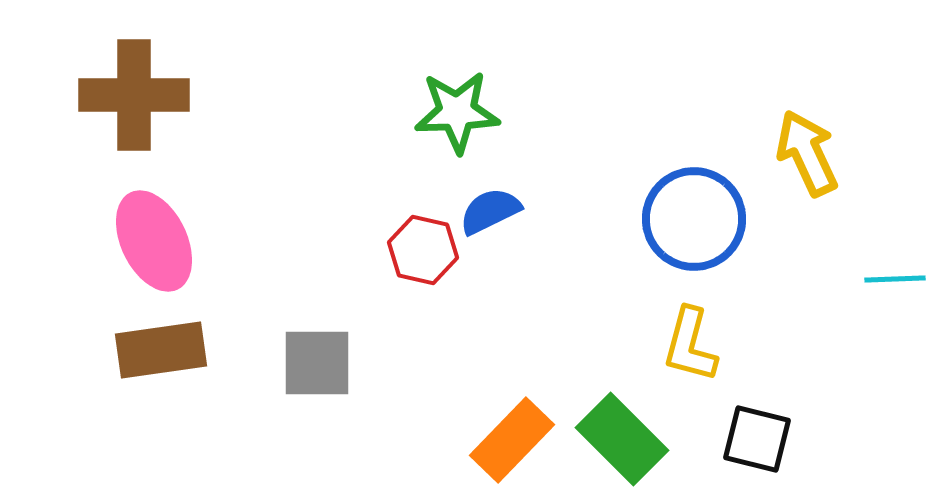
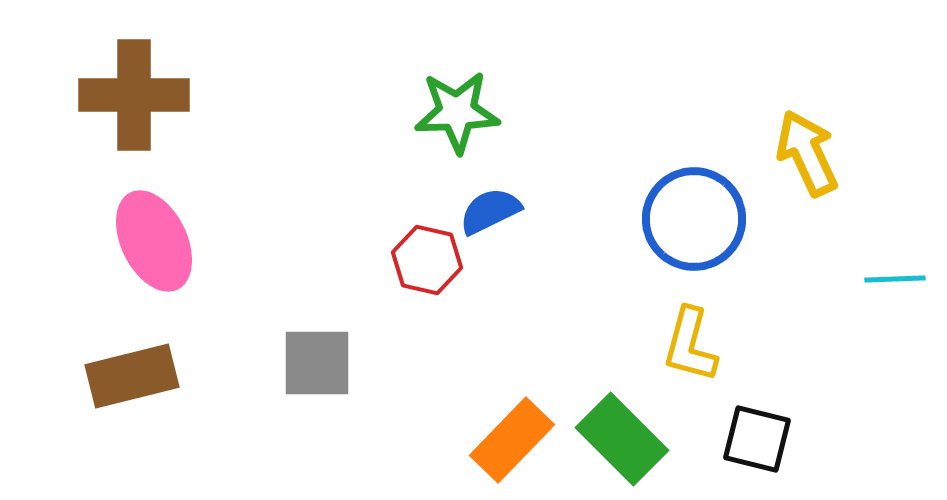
red hexagon: moved 4 px right, 10 px down
brown rectangle: moved 29 px left, 26 px down; rotated 6 degrees counterclockwise
